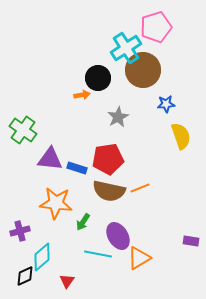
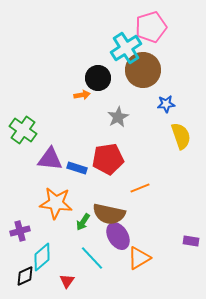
pink pentagon: moved 5 px left
brown semicircle: moved 23 px down
cyan line: moved 6 px left, 4 px down; rotated 36 degrees clockwise
